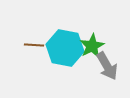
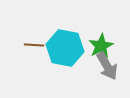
green star: moved 9 px right
